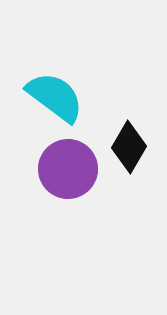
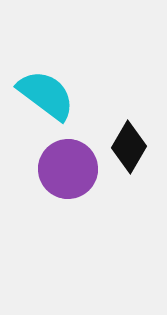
cyan semicircle: moved 9 px left, 2 px up
